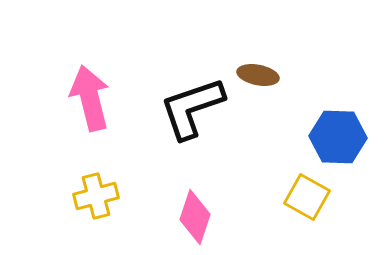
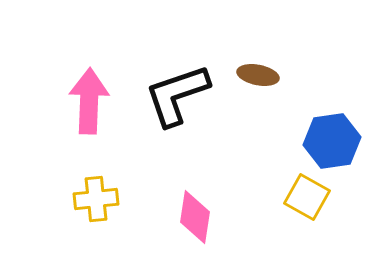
pink arrow: moved 1 px left, 3 px down; rotated 16 degrees clockwise
black L-shape: moved 15 px left, 13 px up
blue hexagon: moved 6 px left, 4 px down; rotated 10 degrees counterclockwise
yellow cross: moved 3 px down; rotated 9 degrees clockwise
pink diamond: rotated 10 degrees counterclockwise
